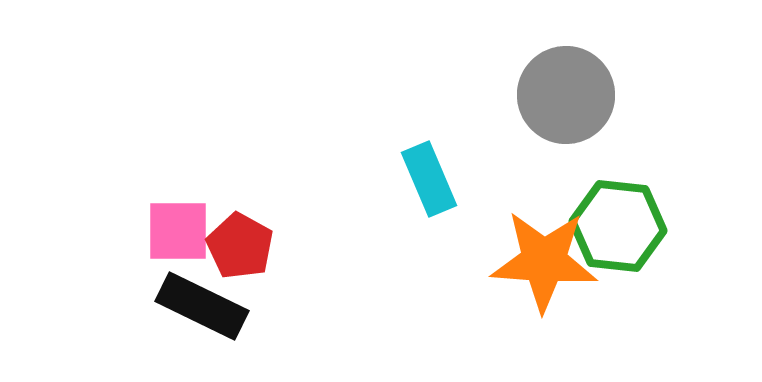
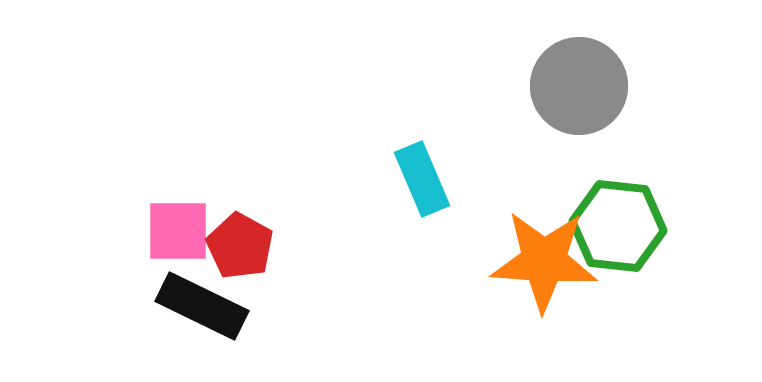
gray circle: moved 13 px right, 9 px up
cyan rectangle: moved 7 px left
